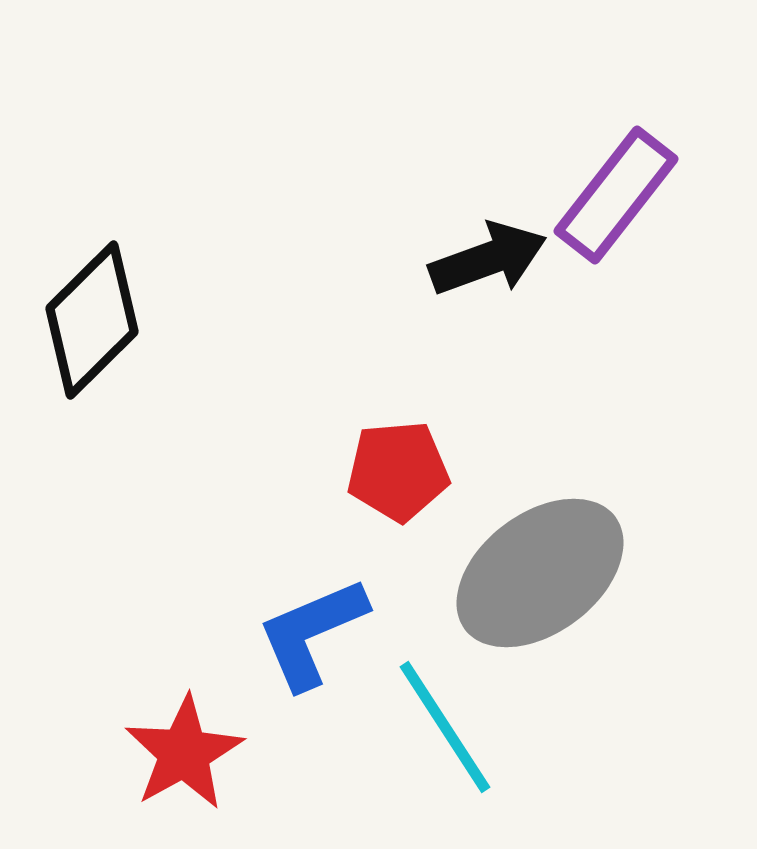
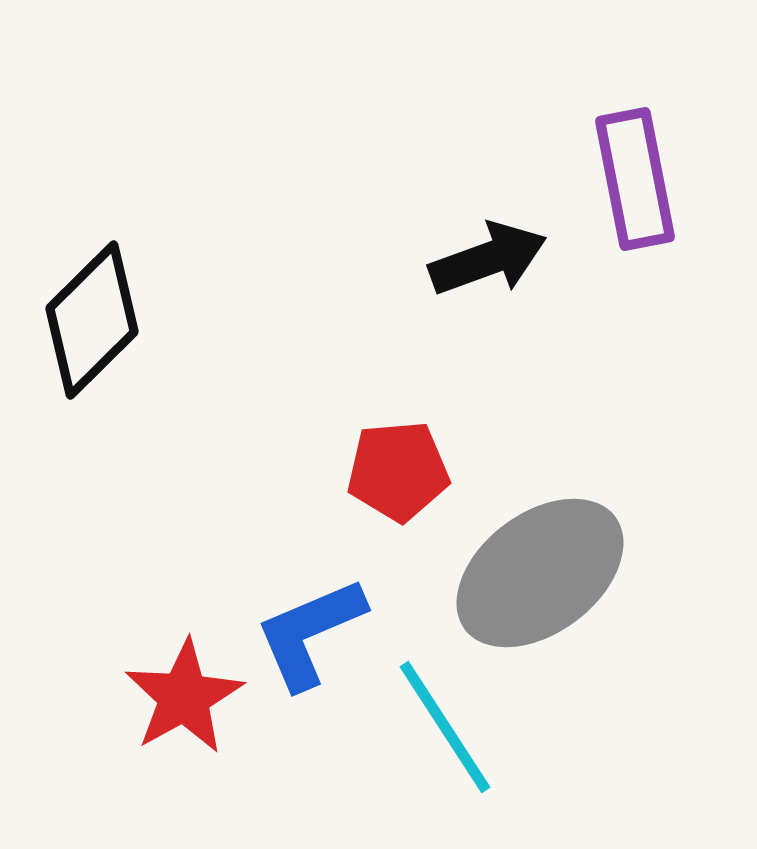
purple rectangle: moved 19 px right, 16 px up; rotated 49 degrees counterclockwise
blue L-shape: moved 2 px left
red star: moved 56 px up
